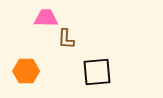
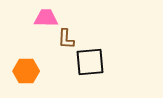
black square: moved 7 px left, 10 px up
